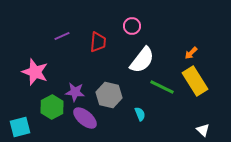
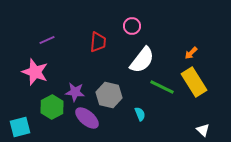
purple line: moved 15 px left, 4 px down
yellow rectangle: moved 1 px left, 1 px down
purple ellipse: moved 2 px right
